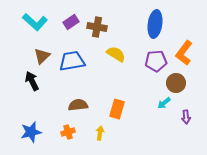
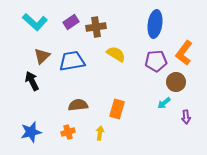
brown cross: moved 1 px left; rotated 18 degrees counterclockwise
brown circle: moved 1 px up
